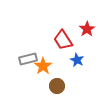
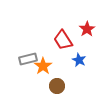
blue star: moved 2 px right
